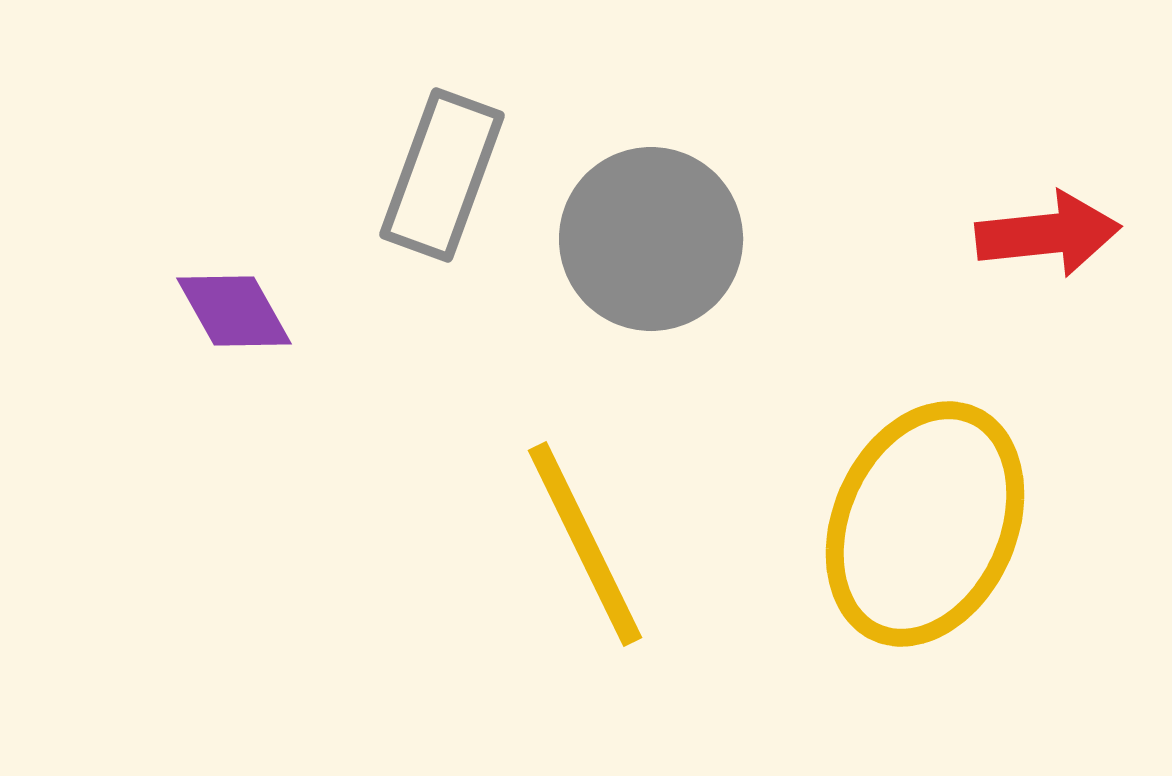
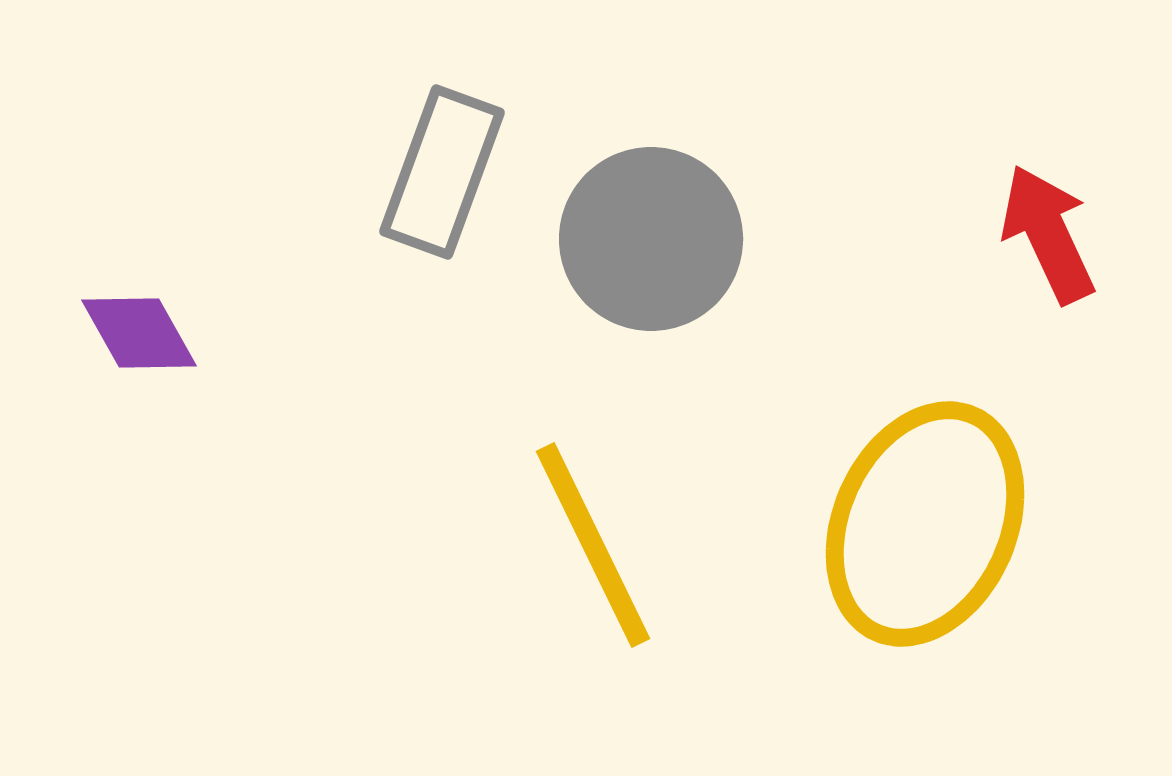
gray rectangle: moved 3 px up
red arrow: rotated 109 degrees counterclockwise
purple diamond: moved 95 px left, 22 px down
yellow line: moved 8 px right, 1 px down
